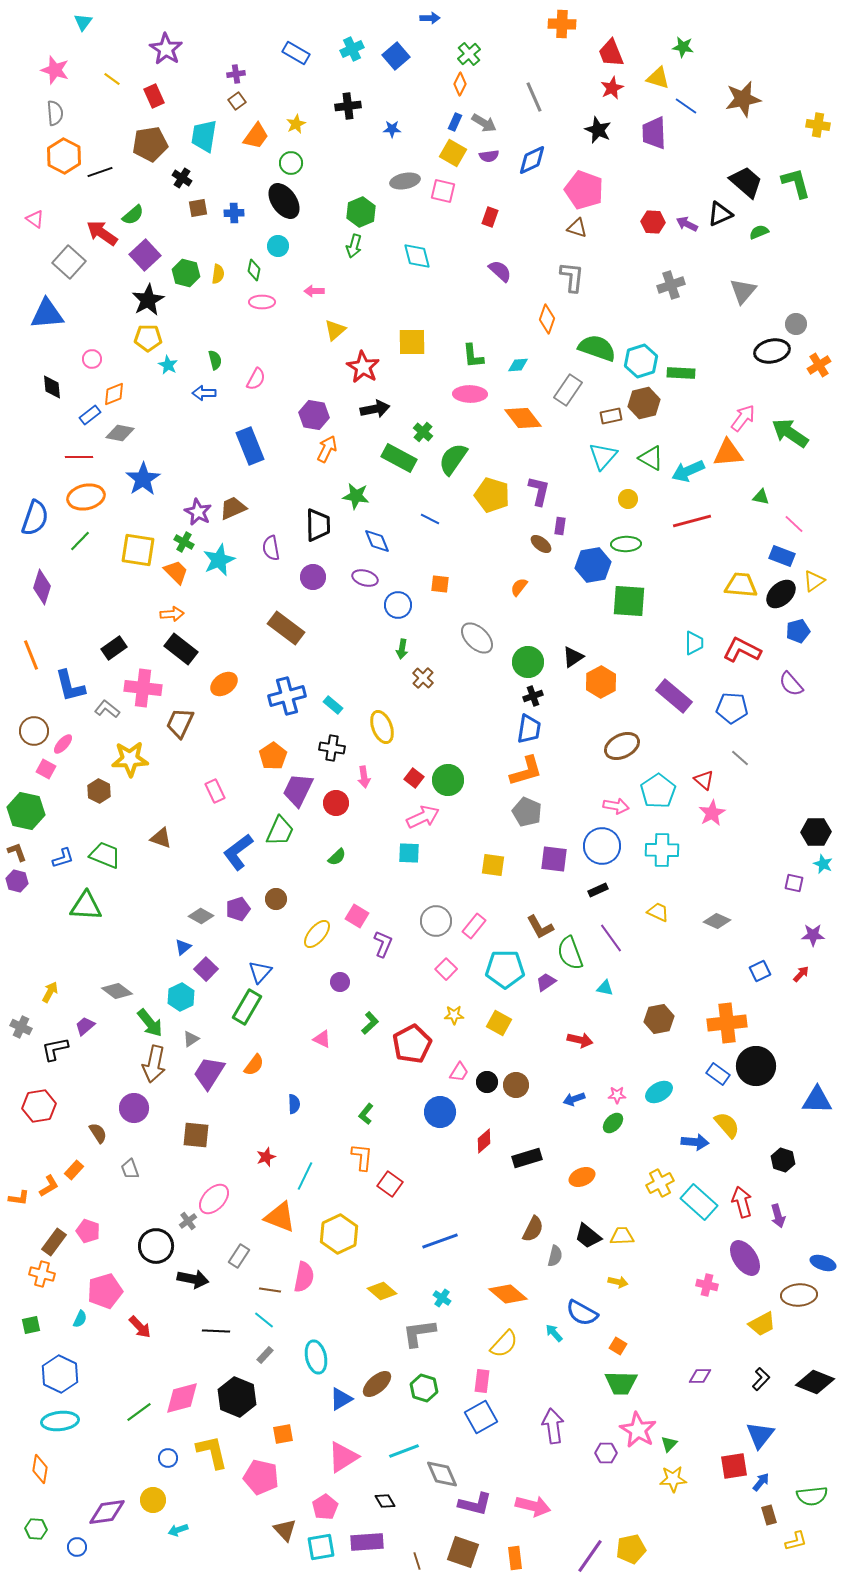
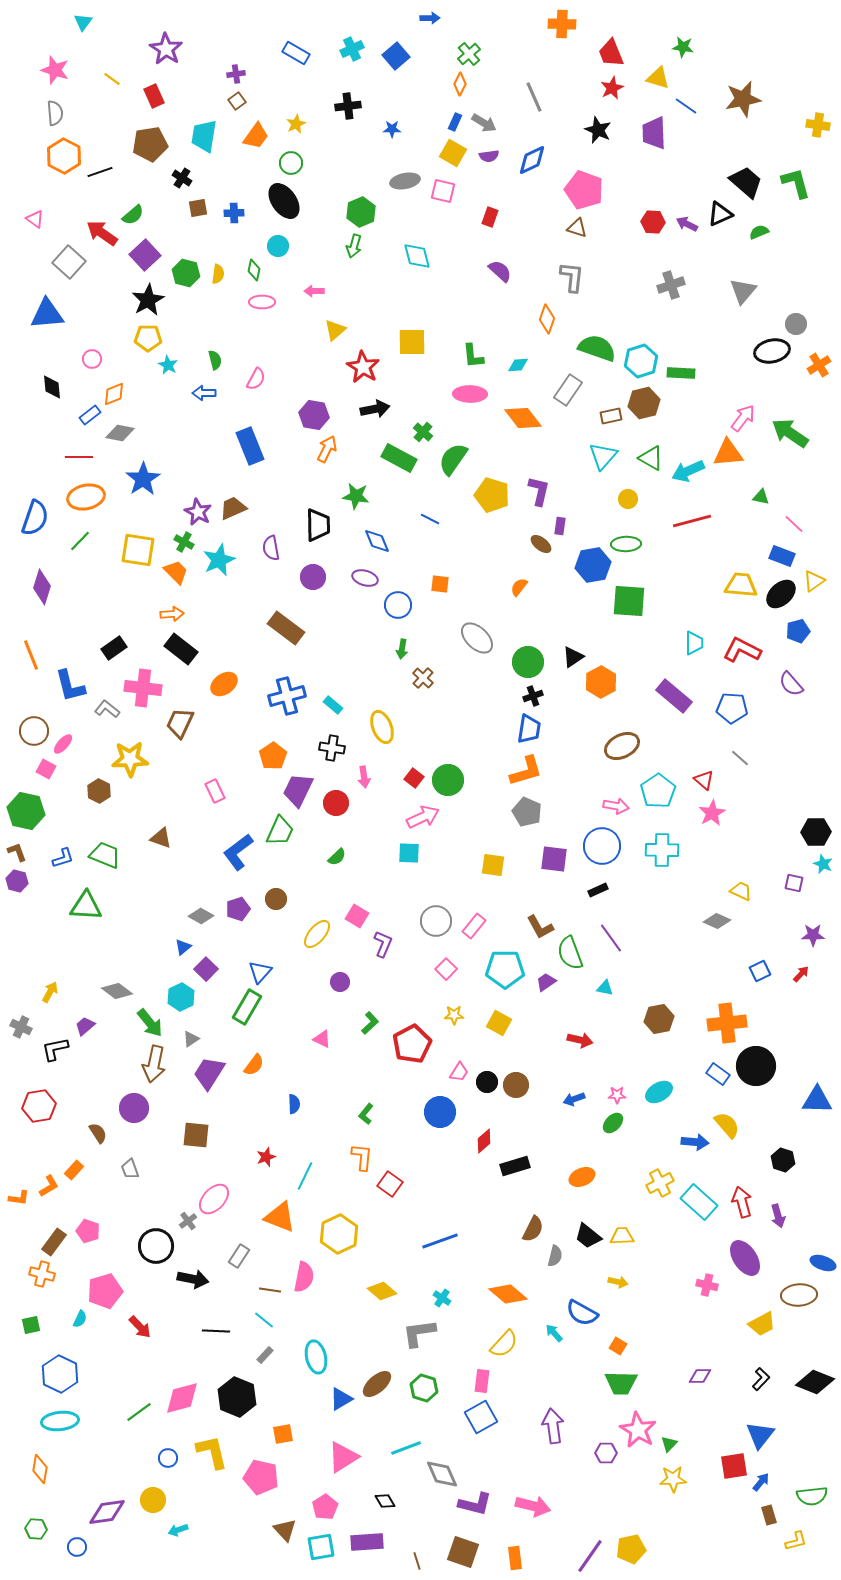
yellow trapezoid at (658, 912): moved 83 px right, 21 px up
black rectangle at (527, 1158): moved 12 px left, 8 px down
cyan line at (404, 1451): moved 2 px right, 3 px up
